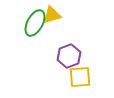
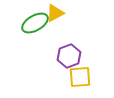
yellow triangle: moved 3 px right, 2 px up; rotated 12 degrees counterclockwise
green ellipse: rotated 32 degrees clockwise
